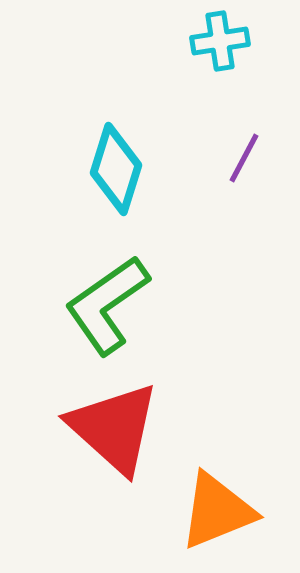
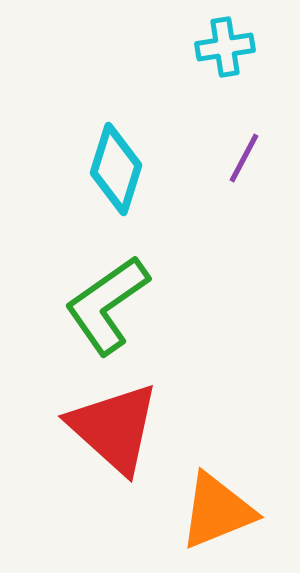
cyan cross: moved 5 px right, 6 px down
